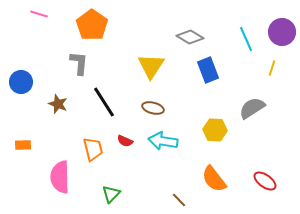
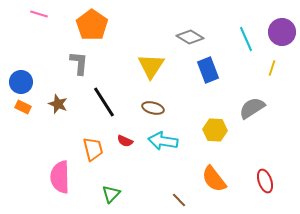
orange rectangle: moved 38 px up; rotated 28 degrees clockwise
red ellipse: rotated 35 degrees clockwise
